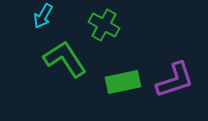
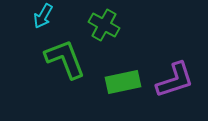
green L-shape: rotated 12 degrees clockwise
